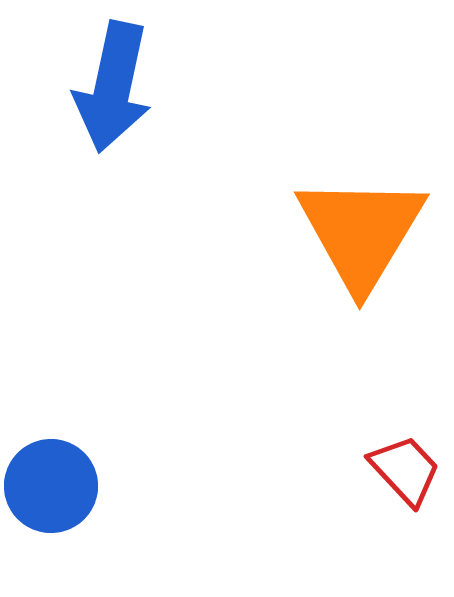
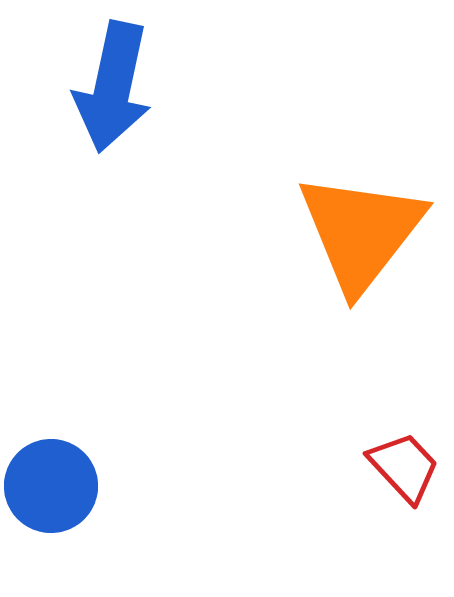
orange triangle: rotated 7 degrees clockwise
red trapezoid: moved 1 px left, 3 px up
